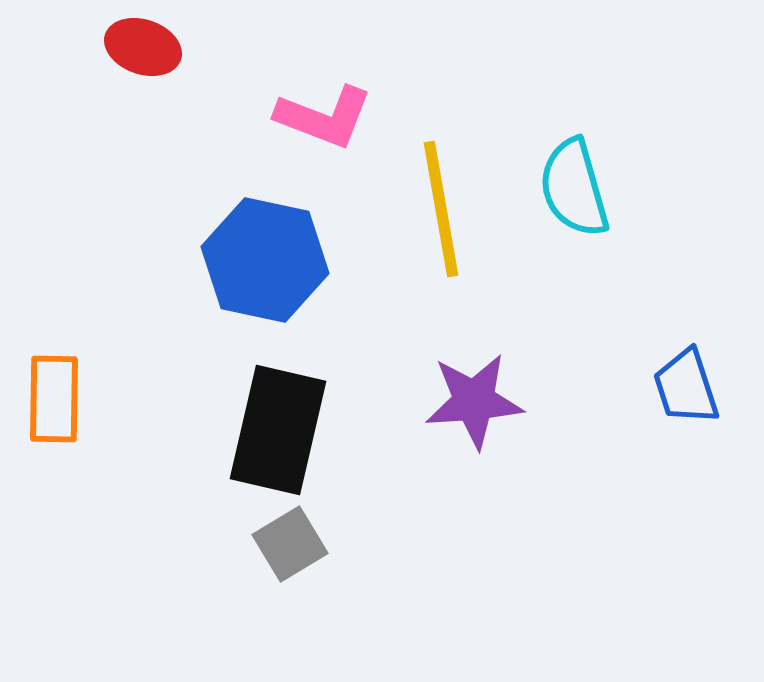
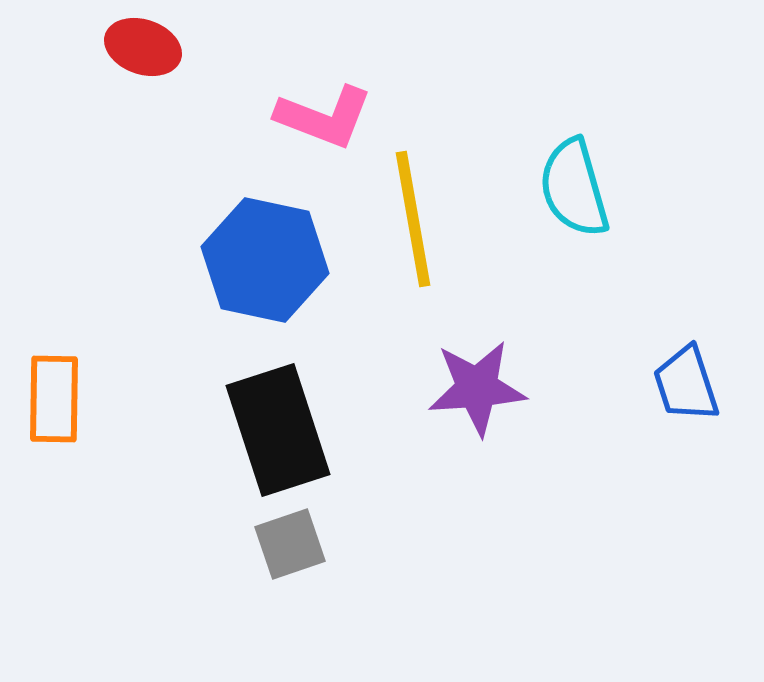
yellow line: moved 28 px left, 10 px down
blue trapezoid: moved 3 px up
purple star: moved 3 px right, 13 px up
black rectangle: rotated 31 degrees counterclockwise
gray square: rotated 12 degrees clockwise
